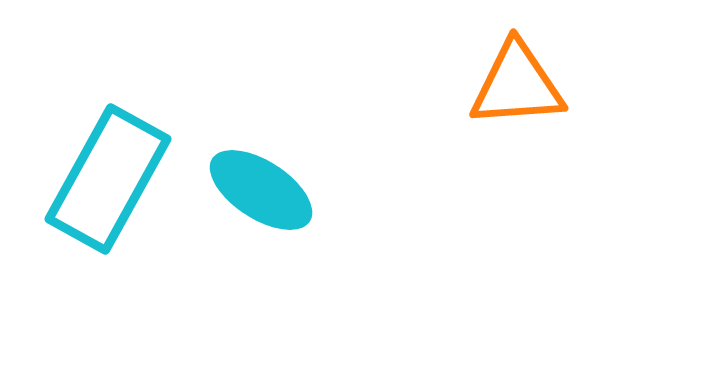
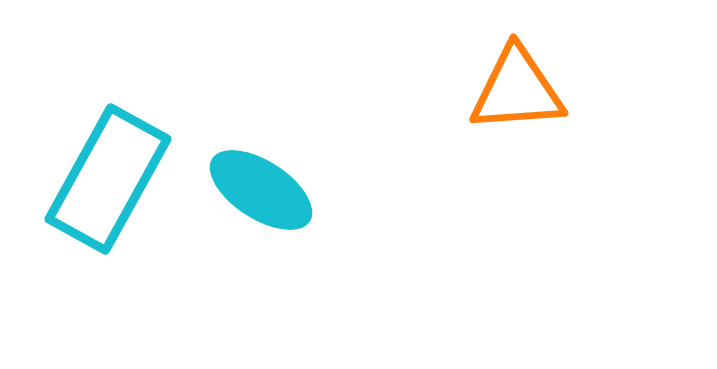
orange triangle: moved 5 px down
